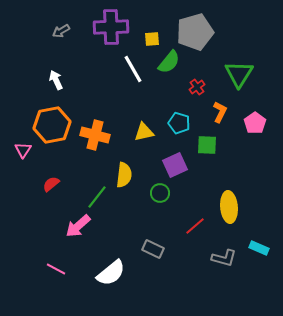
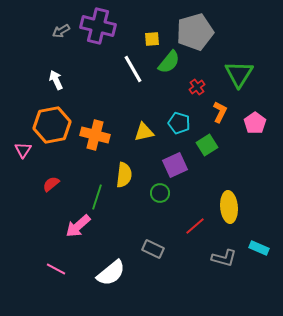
purple cross: moved 13 px left, 1 px up; rotated 16 degrees clockwise
green square: rotated 35 degrees counterclockwise
green line: rotated 20 degrees counterclockwise
